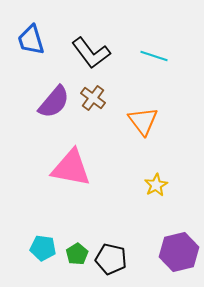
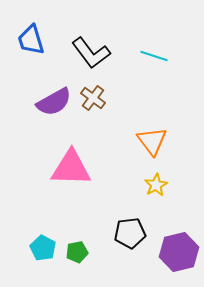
purple semicircle: rotated 21 degrees clockwise
orange triangle: moved 9 px right, 20 px down
pink triangle: rotated 9 degrees counterclockwise
cyan pentagon: rotated 20 degrees clockwise
green pentagon: moved 2 px up; rotated 20 degrees clockwise
black pentagon: moved 19 px right, 26 px up; rotated 20 degrees counterclockwise
